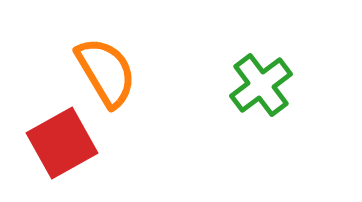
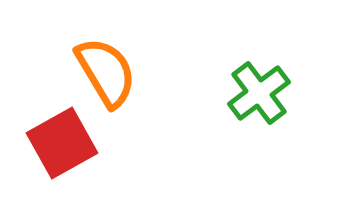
green cross: moved 2 px left, 8 px down
